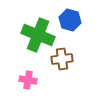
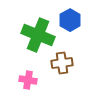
blue hexagon: rotated 15 degrees clockwise
brown cross: moved 4 px down
